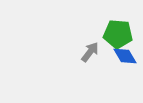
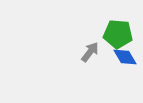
blue diamond: moved 1 px down
